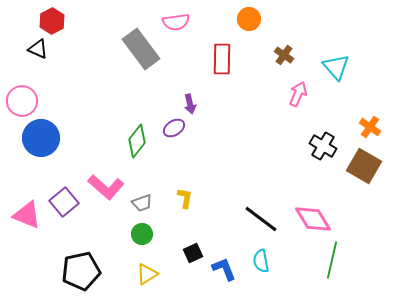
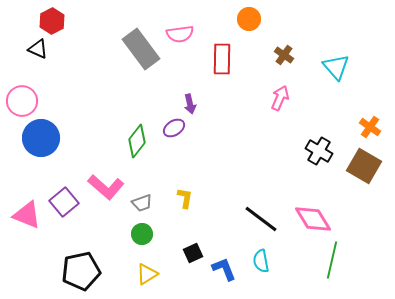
pink semicircle: moved 4 px right, 12 px down
pink arrow: moved 18 px left, 4 px down
black cross: moved 4 px left, 5 px down
